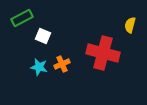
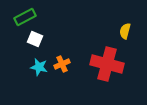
green rectangle: moved 3 px right, 1 px up
yellow semicircle: moved 5 px left, 6 px down
white square: moved 8 px left, 3 px down
red cross: moved 4 px right, 11 px down
